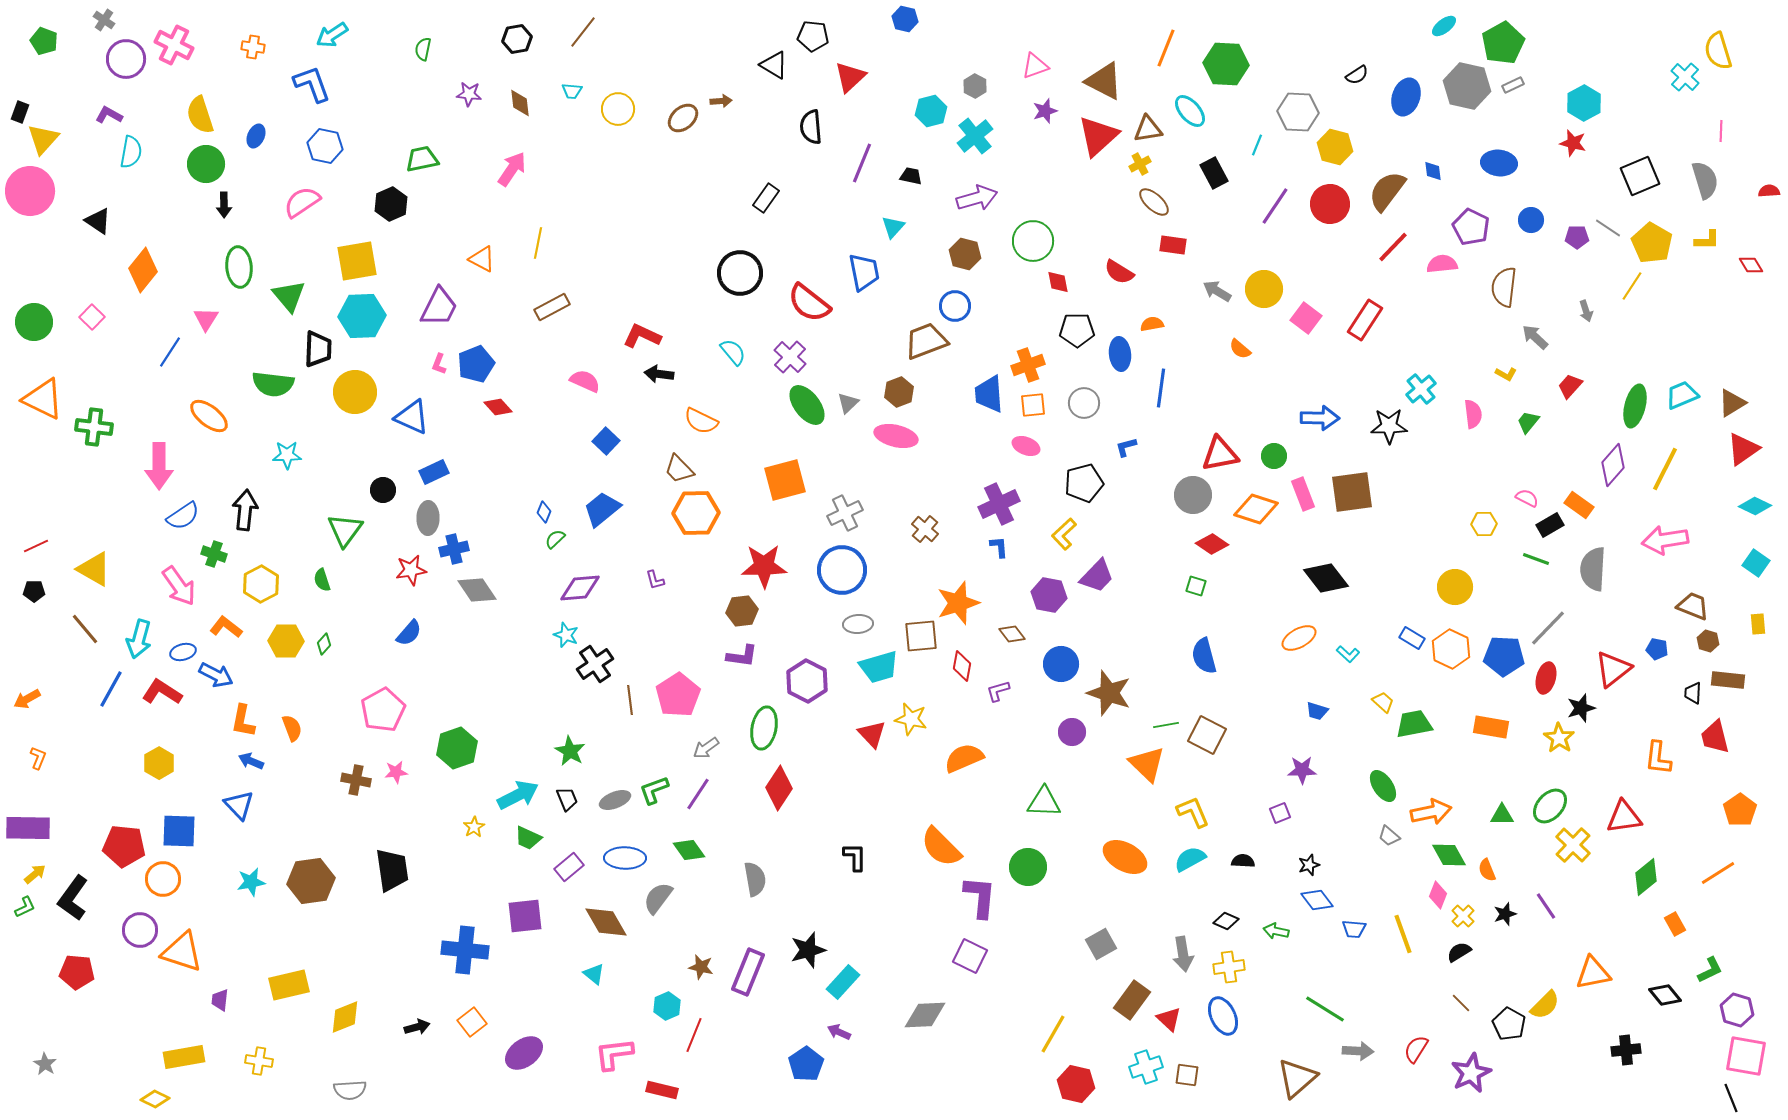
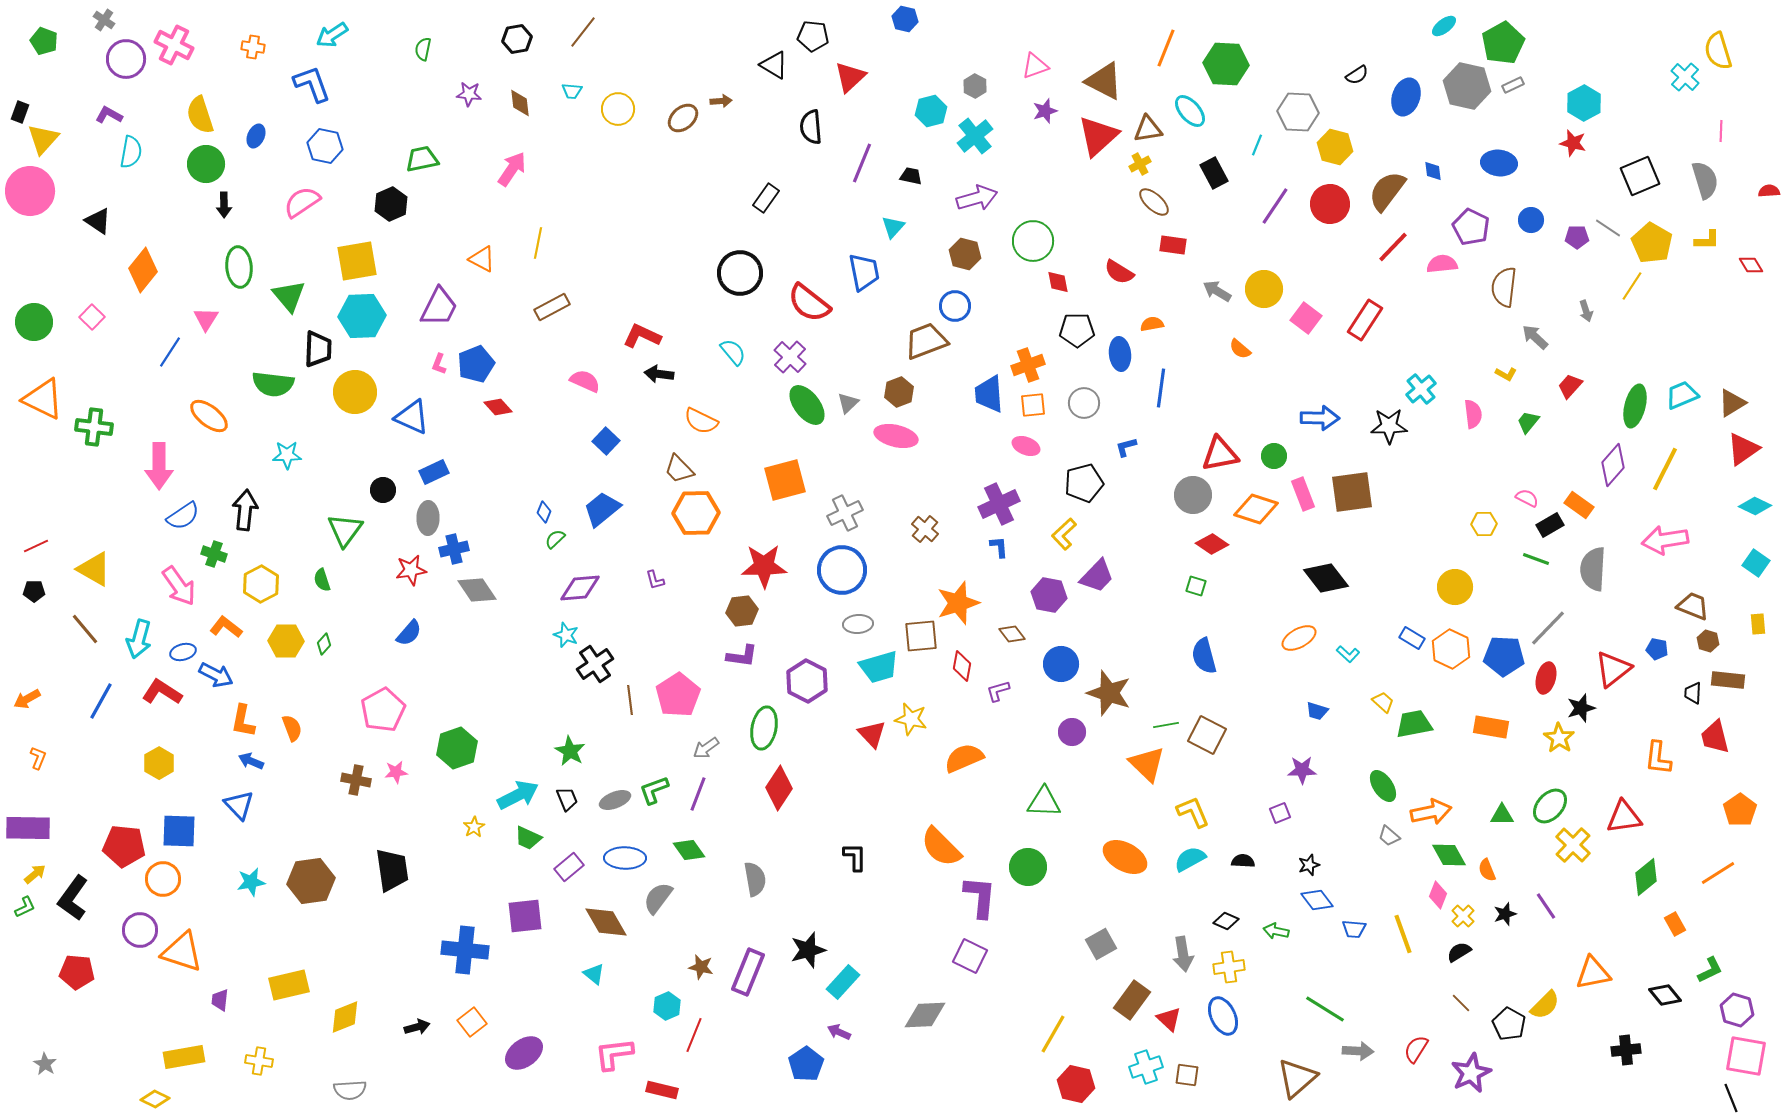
blue line at (111, 689): moved 10 px left, 12 px down
purple line at (698, 794): rotated 12 degrees counterclockwise
